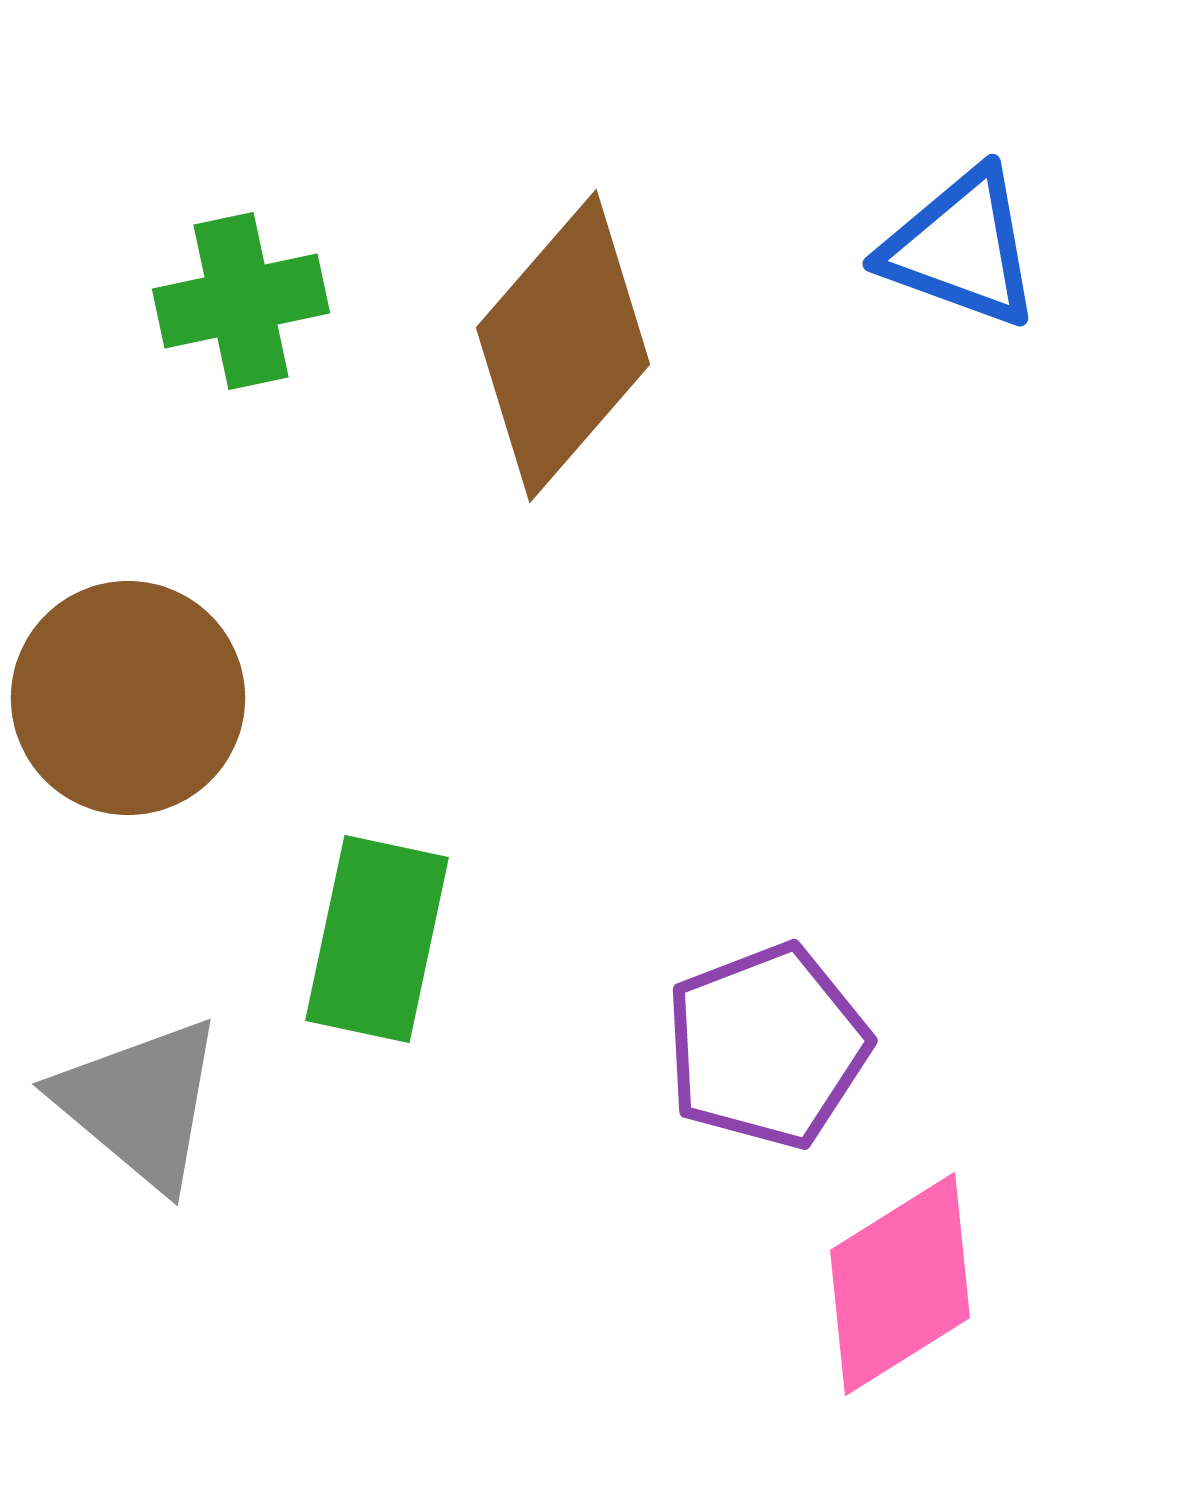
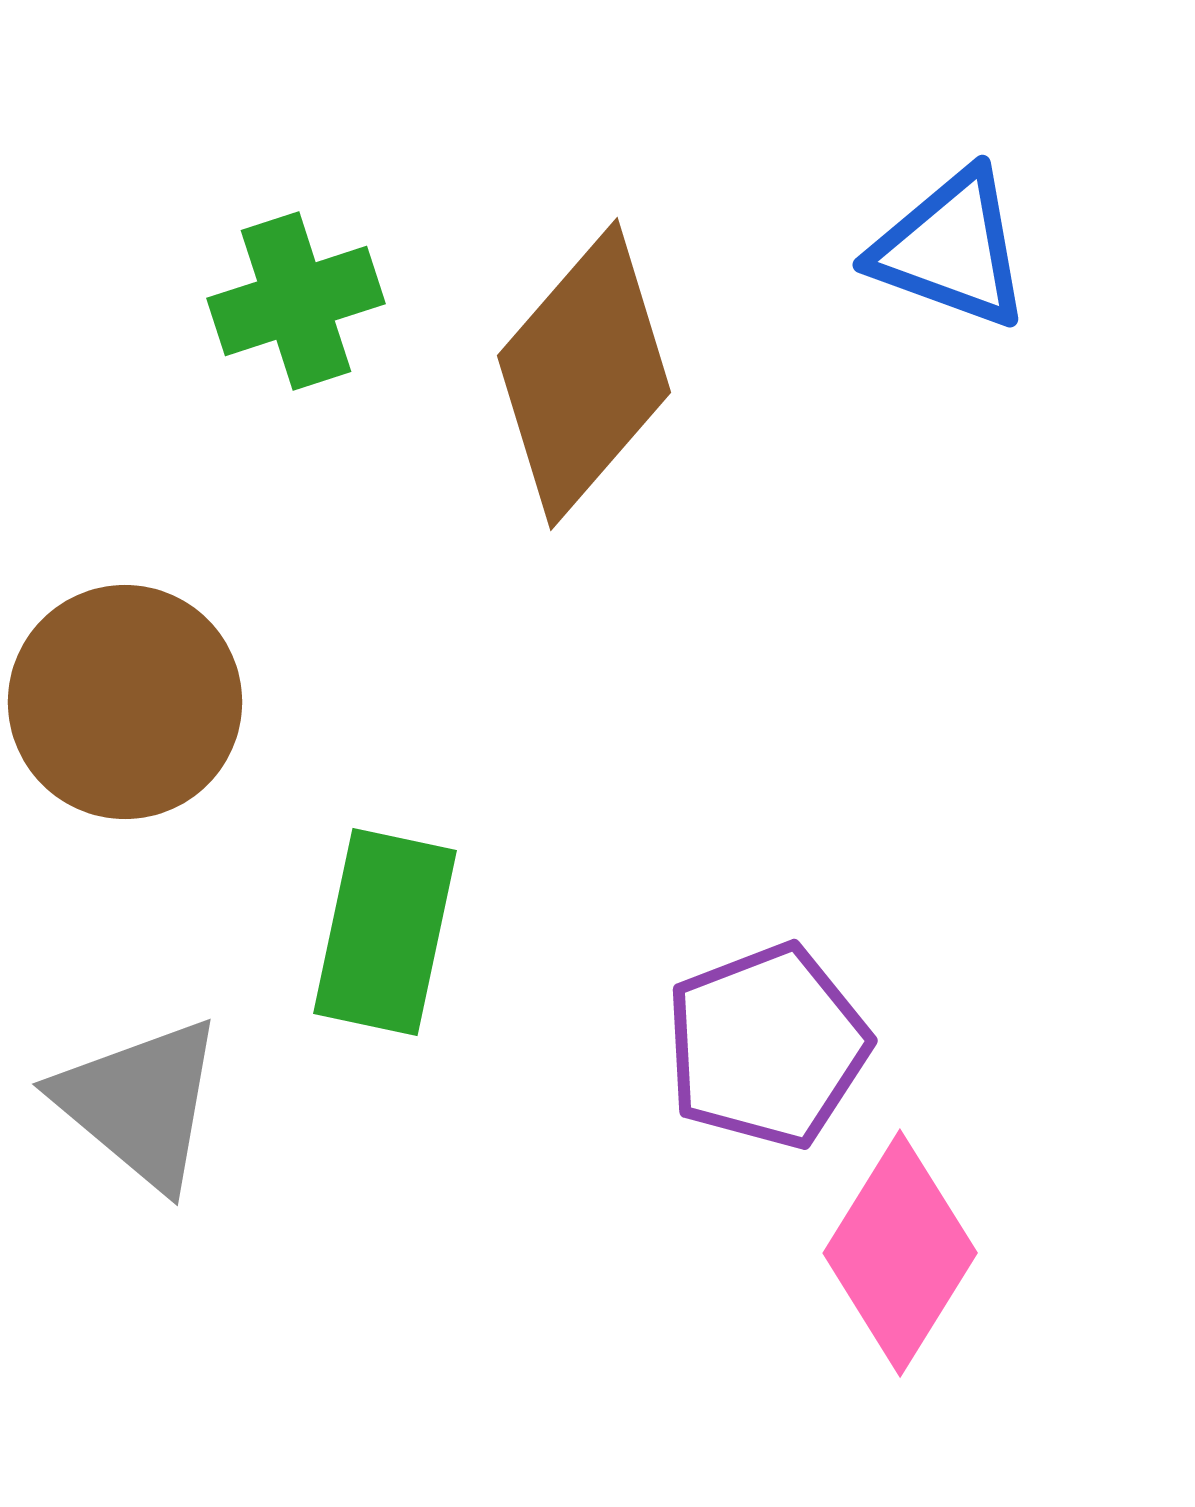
blue triangle: moved 10 px left, 1 px down
green cross: moved 55 px right; rotated 6 degrees counterclockwise
brown diamond: moved 21 px right, 28 px down
brown circle: moved 3 px left, 4 px down
green rectangle: moved 8 px right, 7 px up
pink diamond: moved 31 px up; rotated 26 degrees counterclockwise
